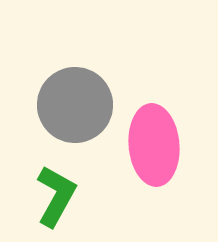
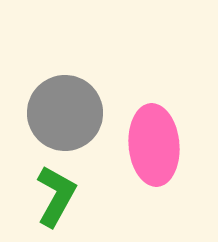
gray circle: moved 10 px left, 8 px down
